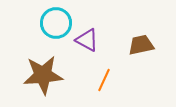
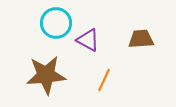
purple triangle: moved 1 px right
brown trapezoid: moved 6 px up; rotated 8 degrees clockwise
brown star: moved 3 px right
